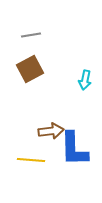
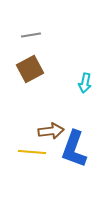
cyan arrow: moved 3 px down
blue L-shape: rotated 21 degrees clockwise
yellow line: moved 1 px right, 8 px up
